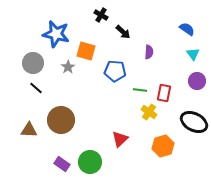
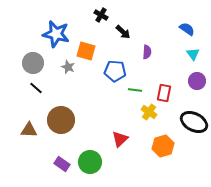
purple semicircle: moved 2 px left
gray star: rotated 16 degrees counterclockwise
green line: moved 5 px left
